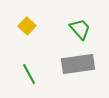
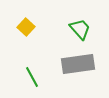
yellow square: moved 1 px left, 1 px down
green line: moved 3 px right, 3 px down
